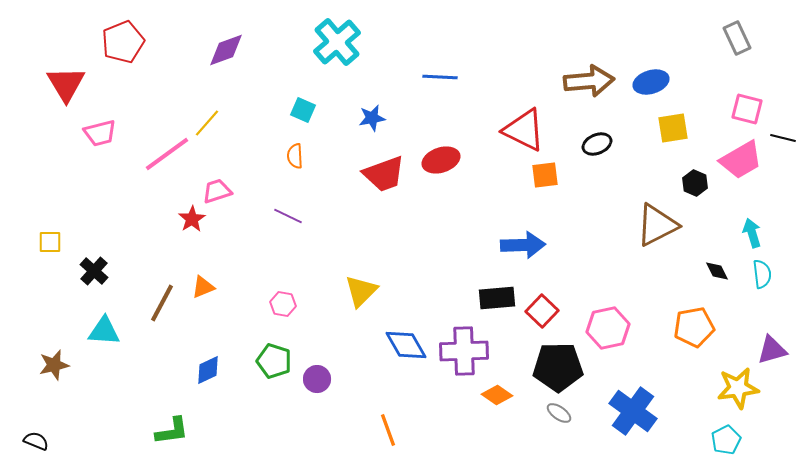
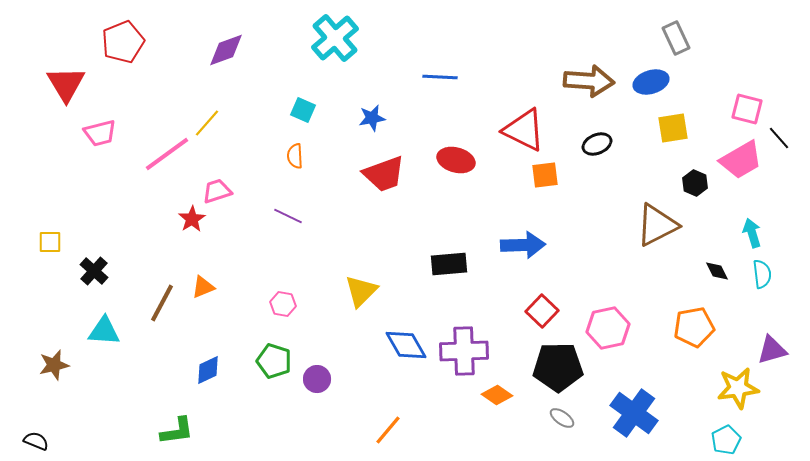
gray rectangle at (737, 38): moved 61 px left
cyan cross at (337, 42): moved 2 px left, 4 px up
brown arrow at (589, 81): rotated 9 degrees clockwise
black line at (783, 138): moved 4 px left; rotated 35 degrees clockwise
red ellipse at (441, 160): moved 15 px right; rotated 33 degrees clockwise
black rectangle at (497, 298): moved 48 px left, 34 px up
blue cross at (633, 411): moved 1 px right, 2 px down
gray ellipse at (559, 413): moved 3 px right, 5 px down
orange line at (388, 430): rotated 60 degrees clockwise
green L-shape at (172, 431): moved 5 px right
